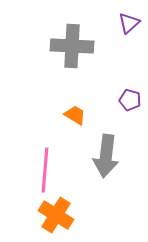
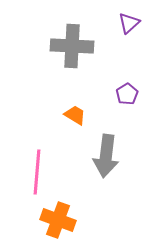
purple pentagon: moved 3 px left, 6 px up; rotated 25 degrees clockwise
pink line: moved 8 px left, 2 px down
orange cross: moved 2 px right, 5 px down; rotated 12 degrees counterclockwise
